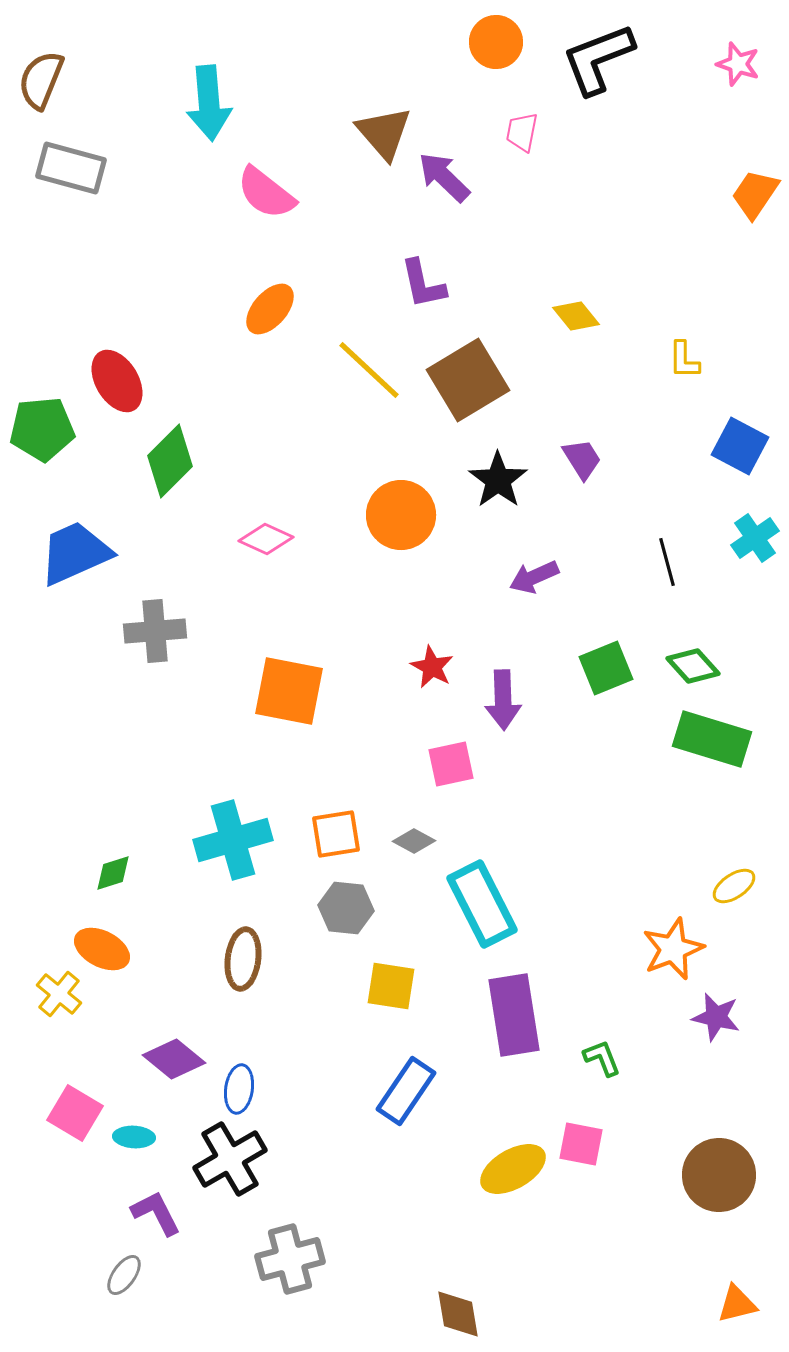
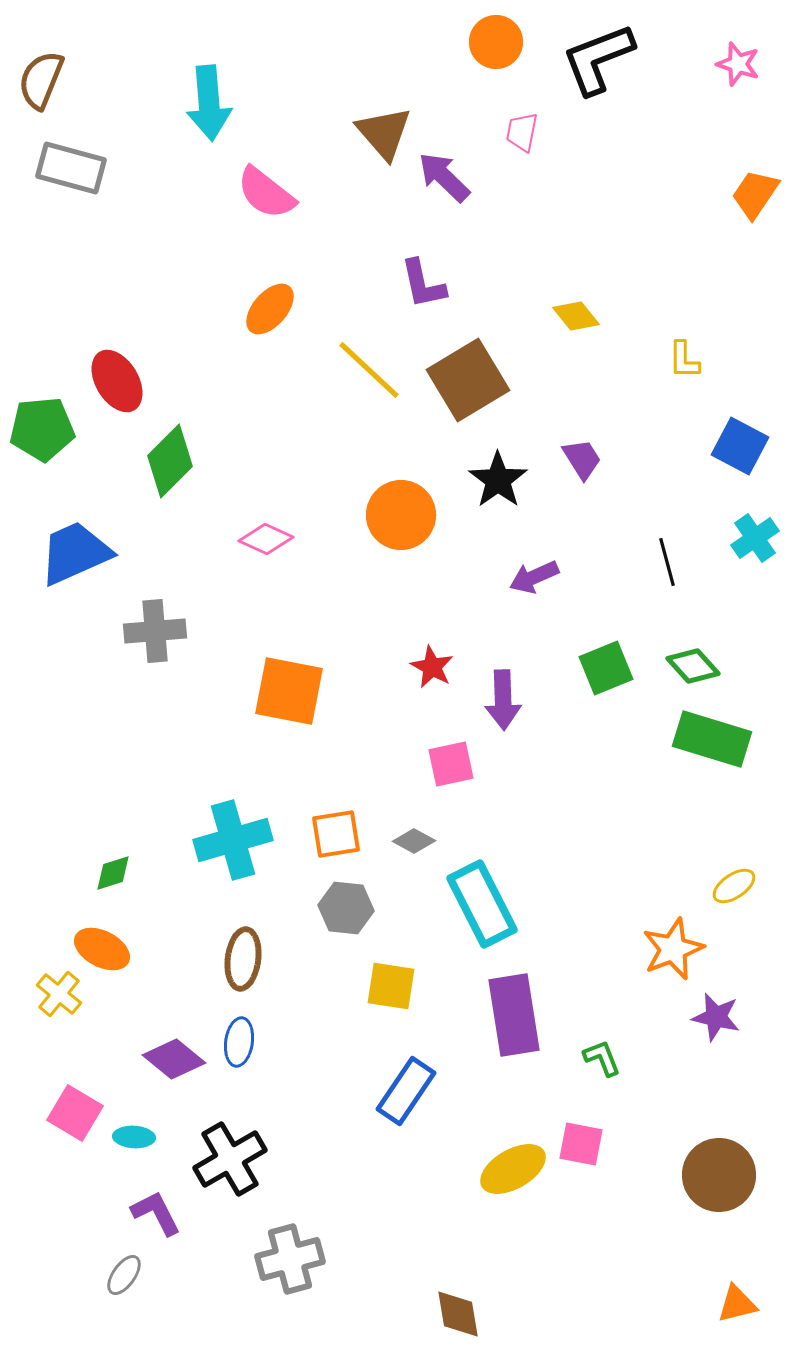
blue ellipse at (239, 1089): moved 47 px up
